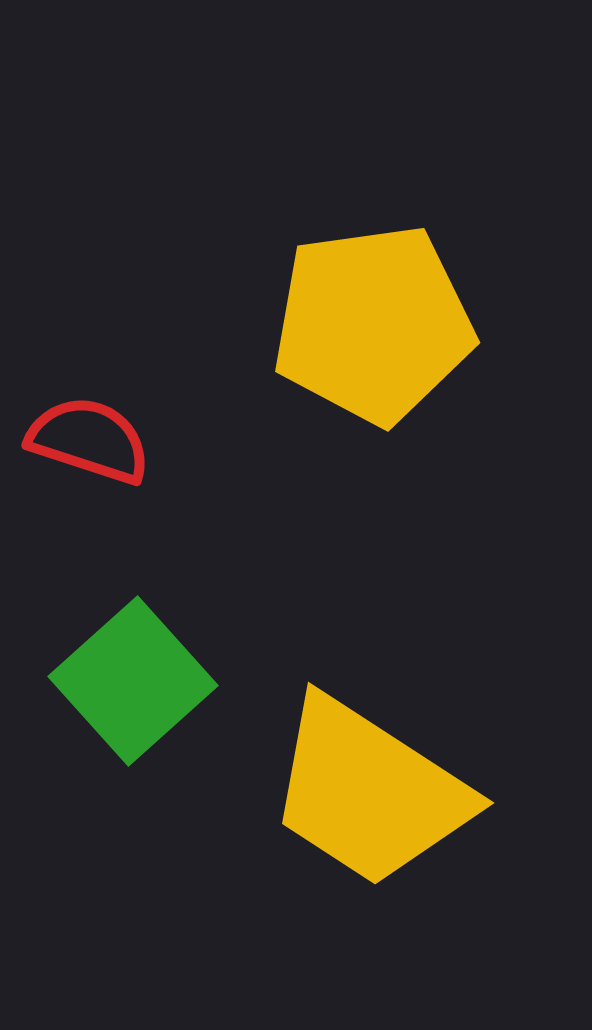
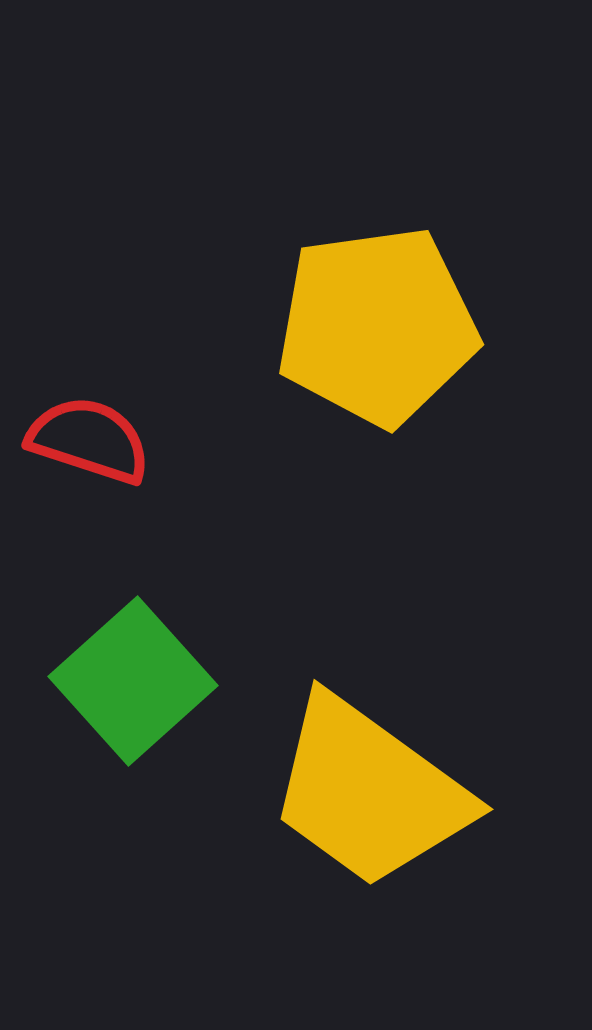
yellow pentagon: moved 4 px right, 2 px down
yellow trapezoid: rotated 3 degrees clockwise
